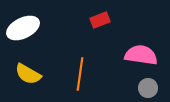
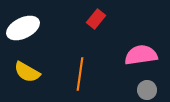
red rectangle: moved 4 px left, 1 px up; rotated 30 degrees counterclockwise
pink semicircle: rotated 16 degrees counterclockwise
yellow semicircle: moved 1 px left, 2 px up
gray circle: moved 1 px left, 2 px down
